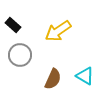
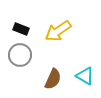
black rectangle: moved 8 px right, 4 px down; rotated 21 degrees counterclockwise
